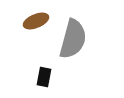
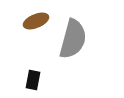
black rectangle: moved 11 px left, 3 px down
